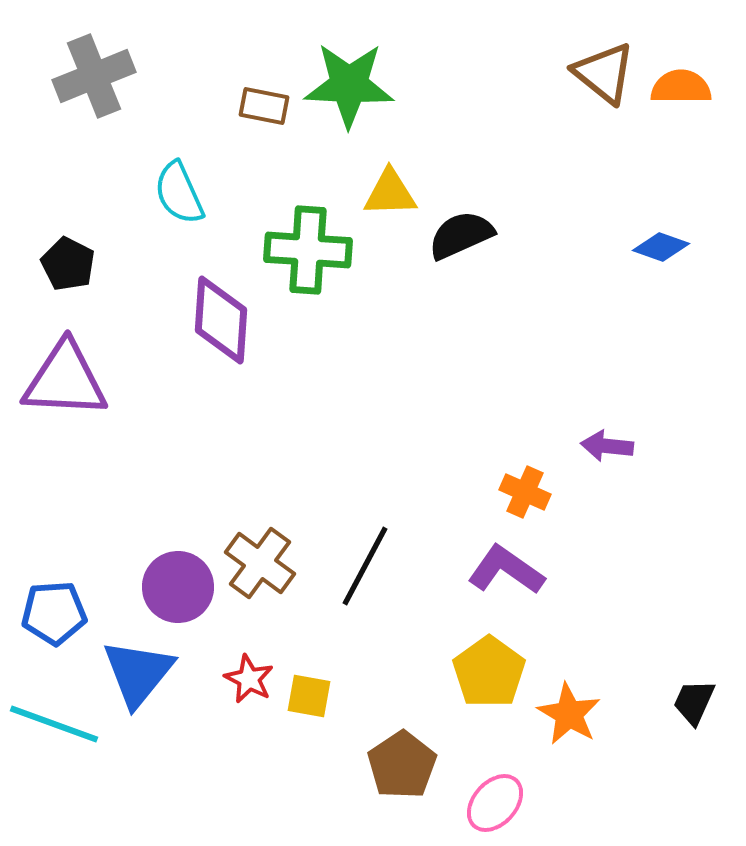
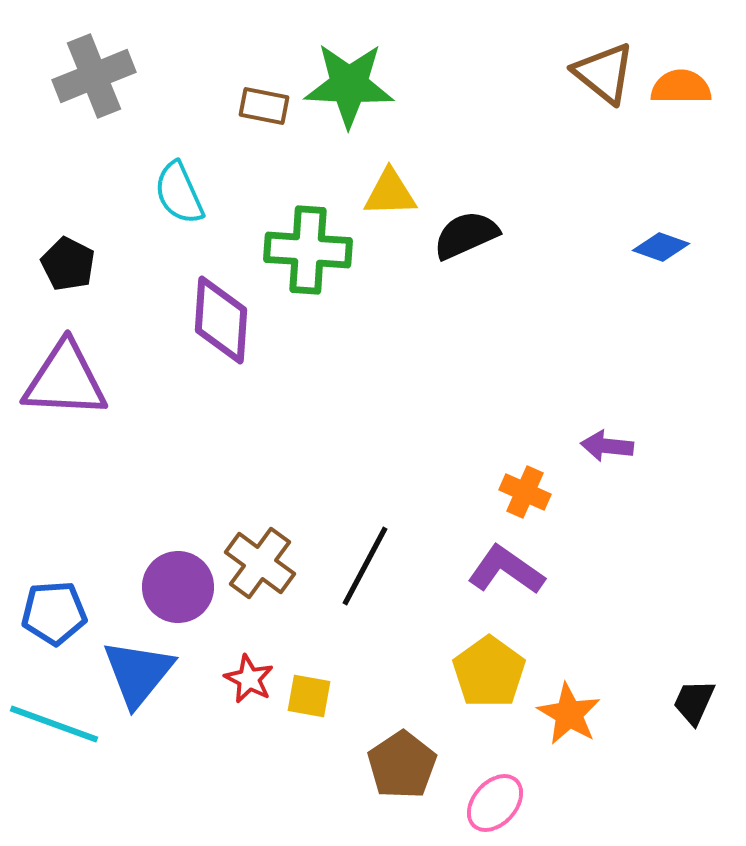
black semicircle: moved 5 px right
